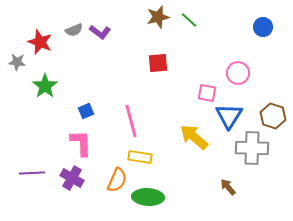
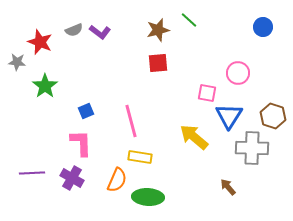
brown star: moved 13 px down
